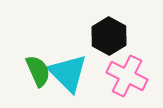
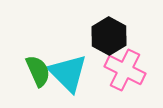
pink cross: moved 2 px left, 6 px up
